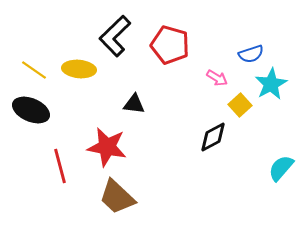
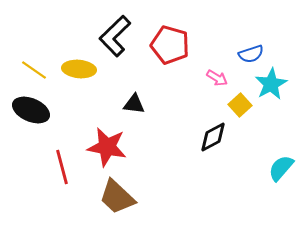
red line: moved 2 px right, 1 px down
